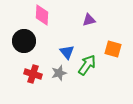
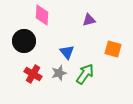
green arrow: moved 2 px left, 9 px down
red cross: rotated 12 degrees clockwise
